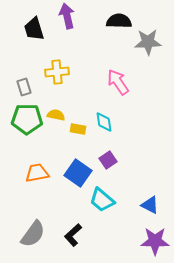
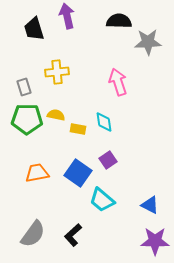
pink arrow: rotated 16 degrees clockwise
